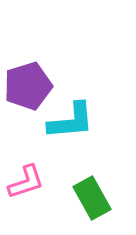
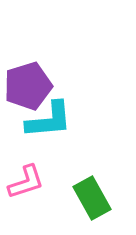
cyan L-shape: moved 22 px left, 1 px up
